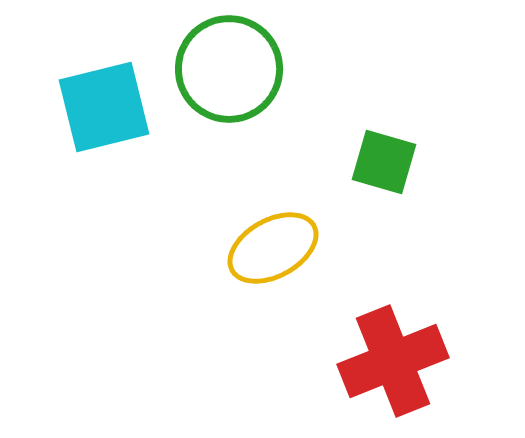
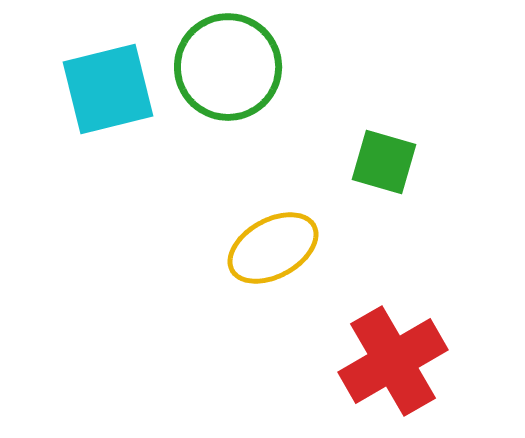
green circle: moved 1 px left, 2 px up
cyan square: moved 4 px right, 18 px up
red cross: rotated 8 degrees counterclockwise
